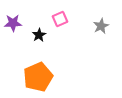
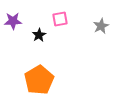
pink square: rotated 14 degrees clockwise
purple star: moved 2 px up
orange pentagon: moved 1 px right, 3 px down; rotated 8 degrees counterclockwise
